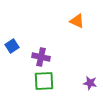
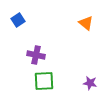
orange triangle: moved 9 px right, 2 px down; rotated 14 degrees clockwise
blue square: moved 6 px right, 26 px up
purple cross: moved 5 px left, 2 px up
